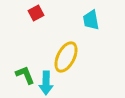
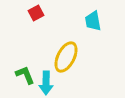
cyan trapezoid: moved 2 px right, 1 px down
